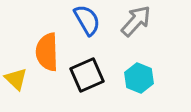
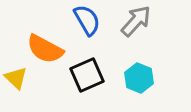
orange semicircle: moved 2 px left, 3 px up; rotated 60 degrees counterclockwise
yellow triangle: moved 1 px up
